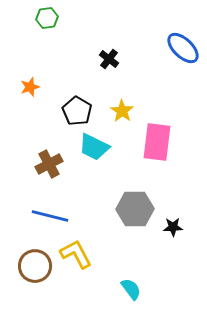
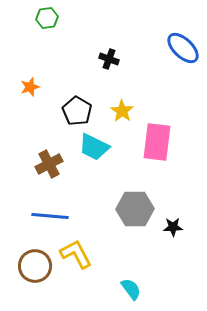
black cross: rotated 18 degrees counterclockwise
blue line: rotated 9 degrees counterclockwise
